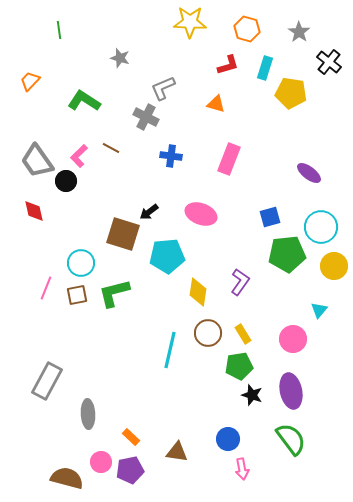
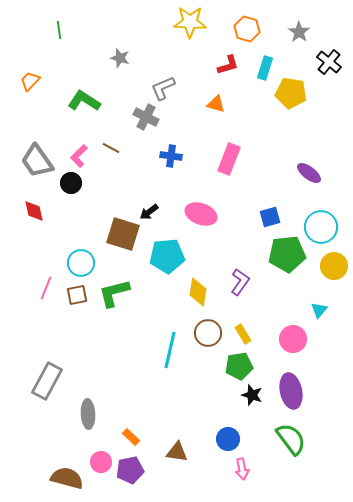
black circle at (66, 181): moved 5 px right, 2 px down
